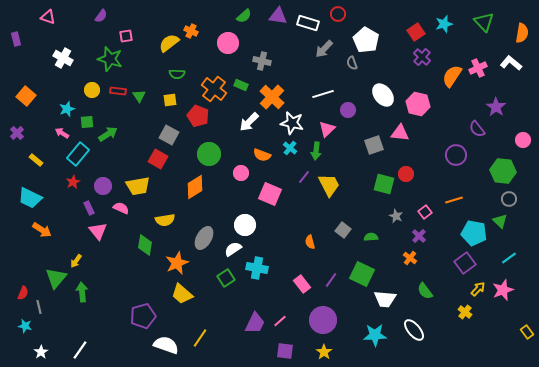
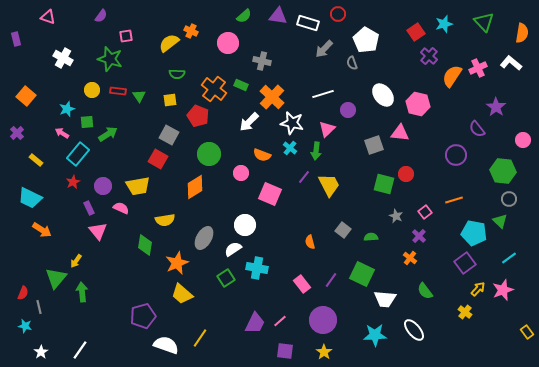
purple cross at (422, 57): moved 7 px right, 1 px up
